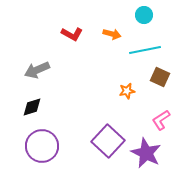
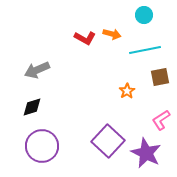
red L-shape: moved 13 px right, 4 px down
brown square: rotated 36 degrees counterclockwise
orange star: rotated 21 degrees counterclockwise
